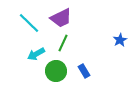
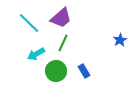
purple trapezoid: rotated 15 degrees counterclockwise
